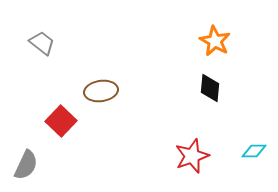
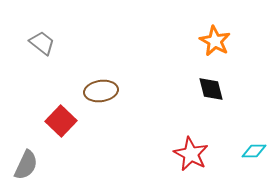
black diamond: moved 1 px right, 1 px down; rotated 20 degrees counterclockwise
red star: moved 1 px left, 2 px up; rotated 24 degrees counterclockwise
